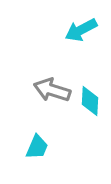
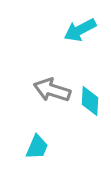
cyan arrow: moved 1 px left
